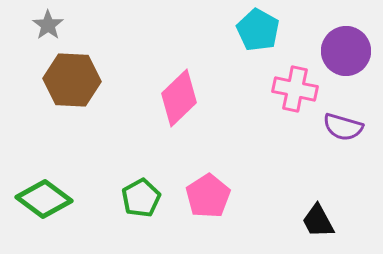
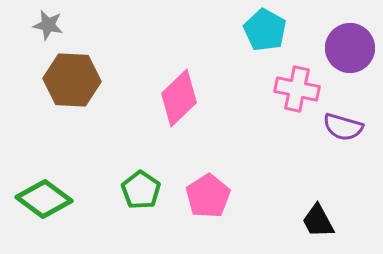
gray star: rotated 24 degrees counterclockwise
cyan pentagon: moved 7 px right
purple circle: moved 4 px right, 3 px up
pink cross: moved 2 px right
green pentagon: moved 8 px up; rotated 9 degrees counterclockwise
